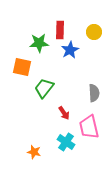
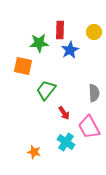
orange square: moved 1 px right, 1 px up
green trapezoid: moved 2 px right, 2 px down
pink trapezoid: rotated 15 degrees counterclockwise
